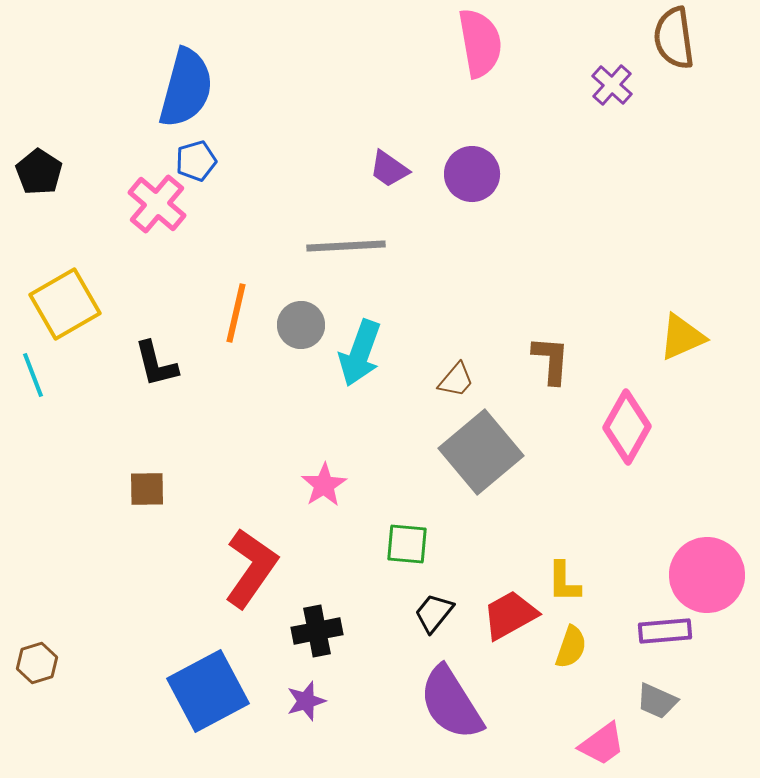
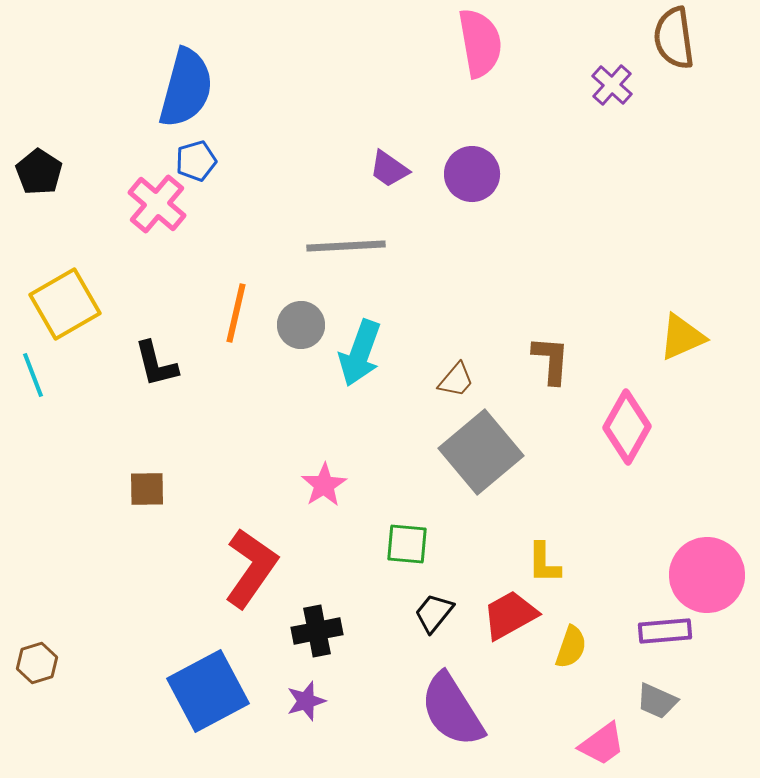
yellow L-shape: moved 20 px left, 19 px up
purple semicircle: moved 1 px right, 7 px down
